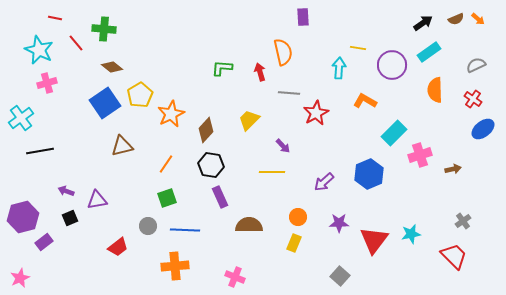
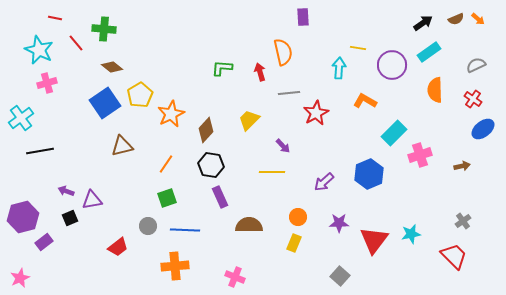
gray line at (289, 93): rotated 10 degrees counterclockwise
brown arrow at (453, 169): moved 9 px right, 3 px up
purple triangle at (97, 200): moved 5 px left
